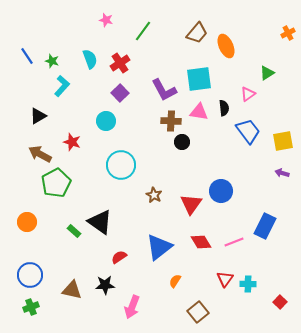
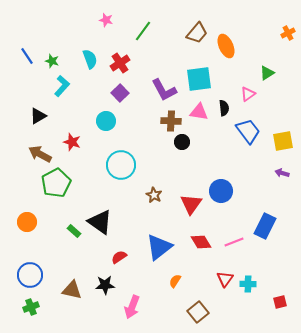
red square at (280, 302): rotated 32 degrees clockwise
